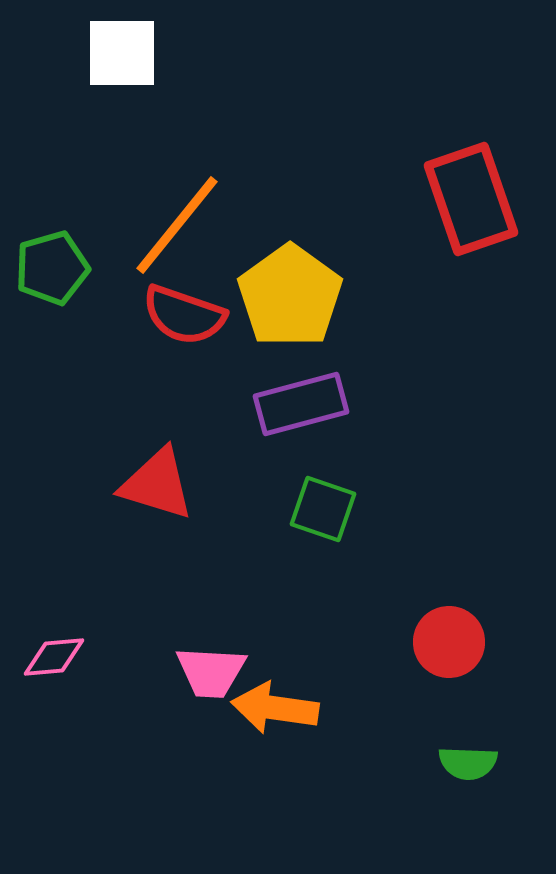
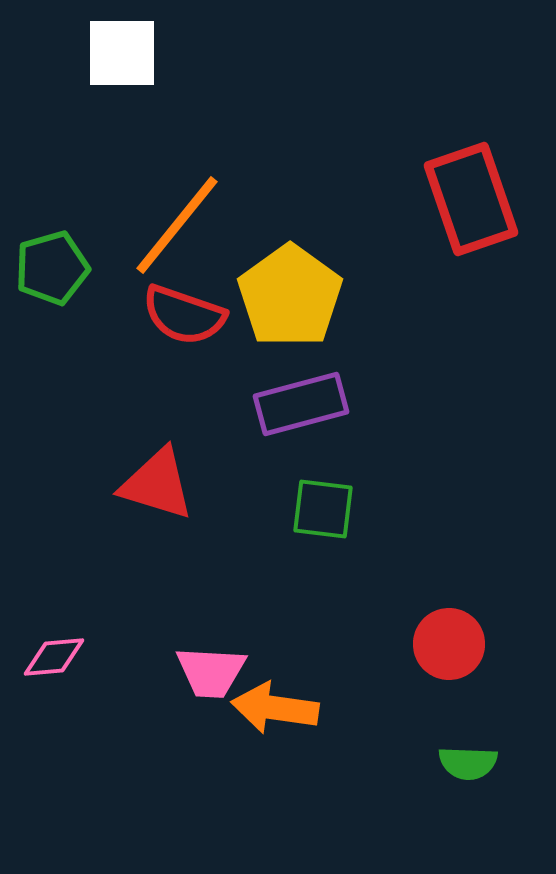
green square: rotated 12 degrees counterclockwise
red circle: moved 2 px down
